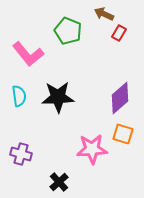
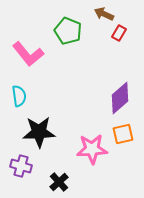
black star: moved 19 px left, 35 px down
orange square: rotated 30 degrees counterclockwise
purple cross: moved 12 px down
